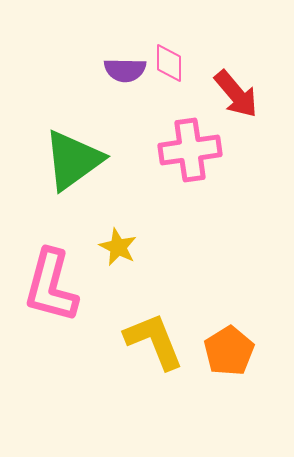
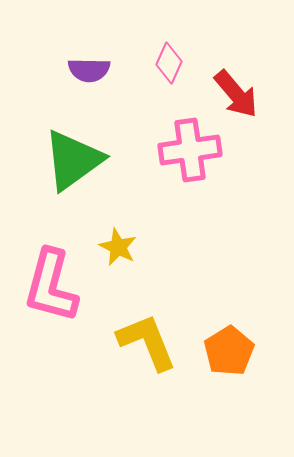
pink diamond: rotated 24 degrees clockwise
purple semicircle: moved 36 px left
yellow L-shape: moved 7 px left, 1 px down
